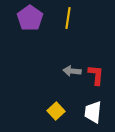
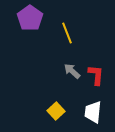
yellow line: moved 1 px left, 15 px down; rotated 30 degrees counterclockwise
gray arrow: rotated 36 degrees clockwise
